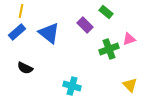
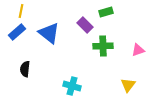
green rectangle: rotated 56 degrees counterclockwise
pink triangle: moved 9 px right, 11 px down
green cross: moved 6 px left, 3 px up; rotated 18 degrees clockwise
black semicircle: moved 1 px down; rotated 70 degrees clockwise
yellow triangle: moved 2 px left; rotated 21 degrees clockwise
